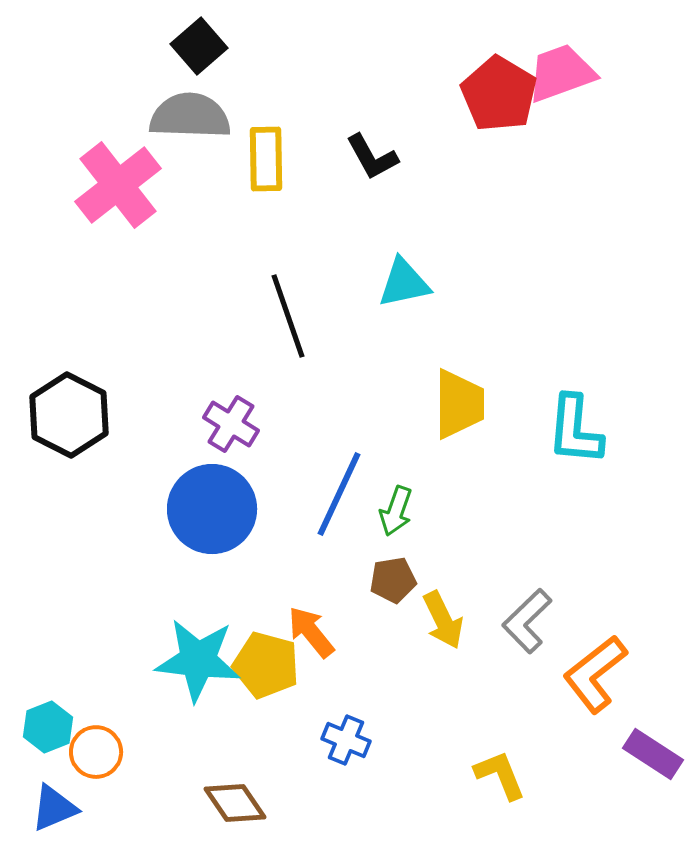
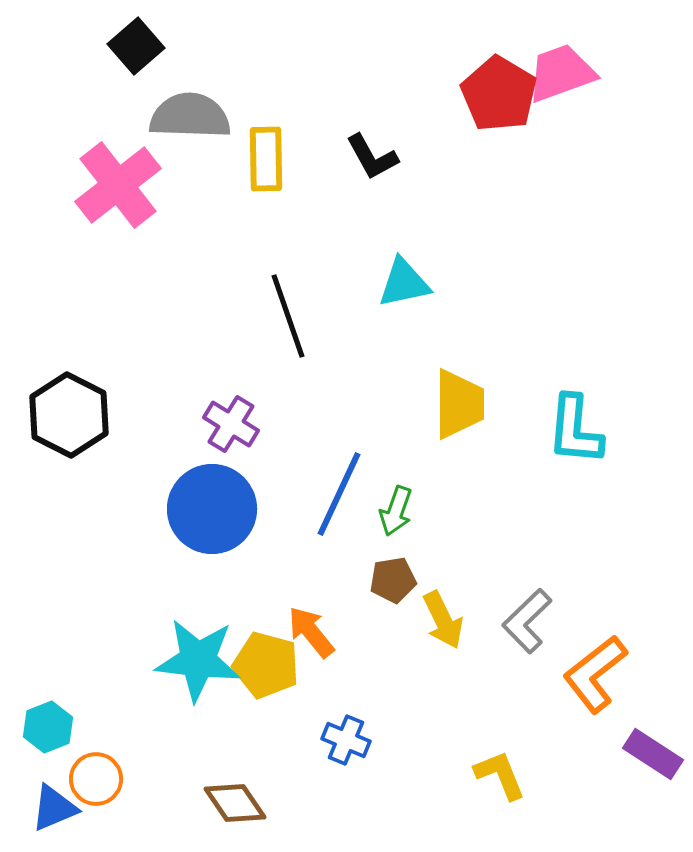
black square: moved 63 px left
orange circle: moved 27 px down
